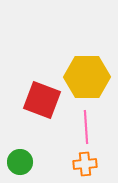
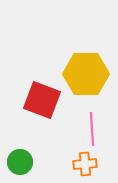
yellow hexagon: moved 1 px left, 3 px up
pink line: moved 6 px right, 2 px down
